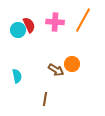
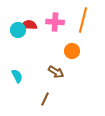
orange line: rotated 15 degrees counterclockwise
red semicircle: rotated 63 degrees counterclockwise
orange circle: moved 13 px up
brown arrow: moved 2 px down
cyan semicircle: rotated 16 degrees counterclockwise
brown line: rotated 16 degrees clockwise
